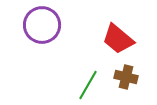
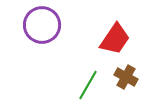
red trapezoid: moved 3 px left; rotated 96 degrees counterclockwise
brown cross: rotated 15 degrees clockwise
